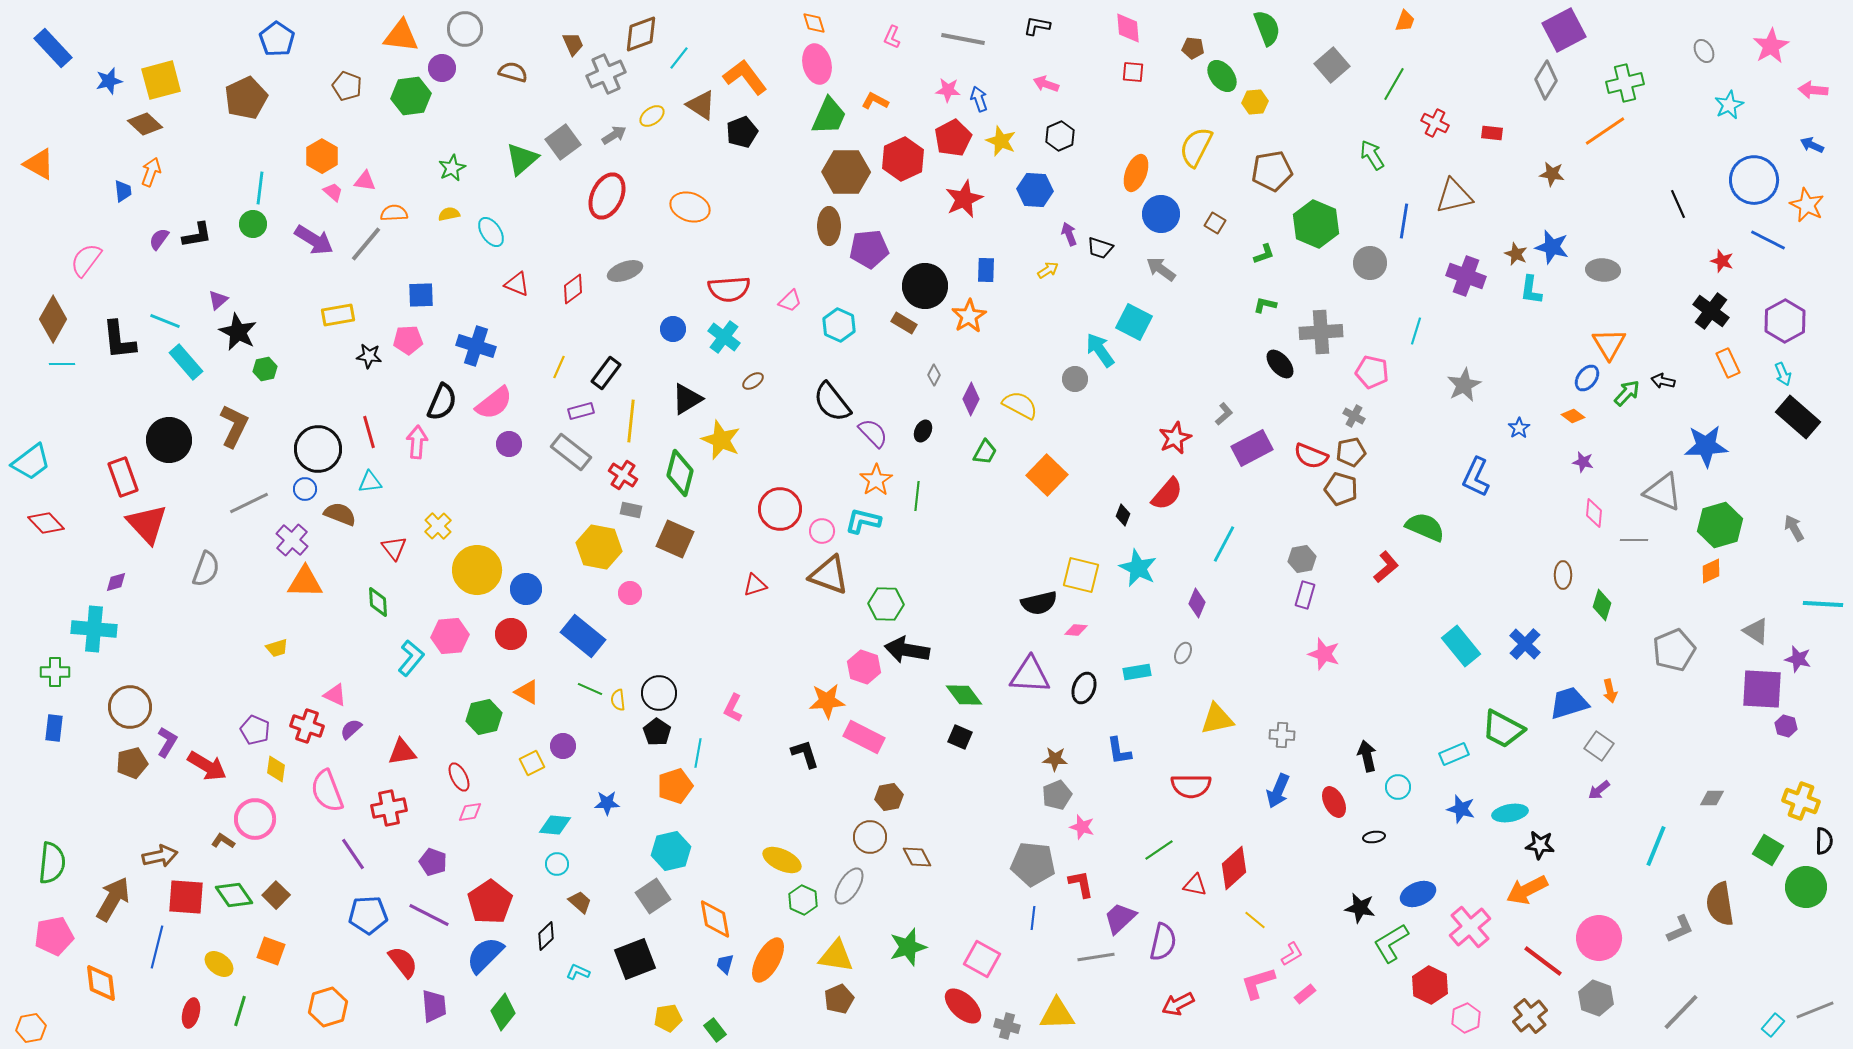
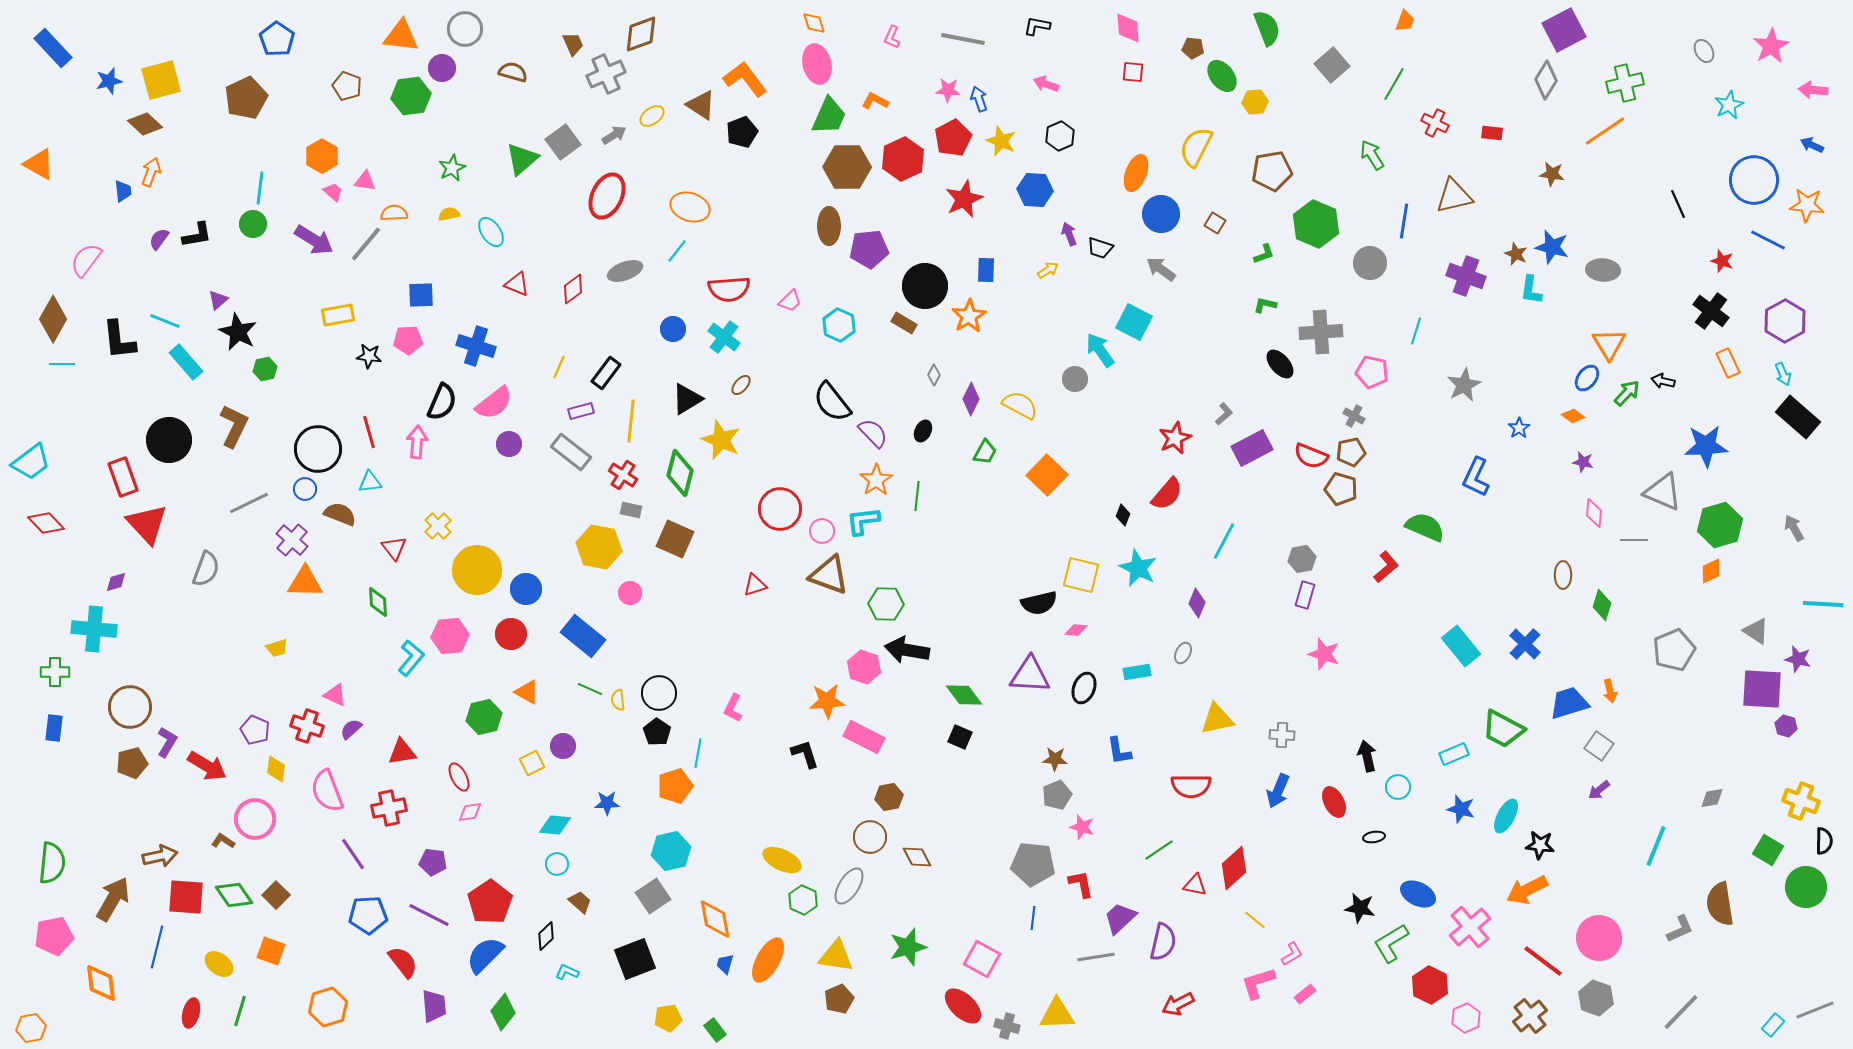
cyan line at (679, 58): moved 2 px left, 193 px down
orange L-shape at (745, 77): moved 2 px down
brown hexagon at (846, 172): moved 1 px right, 5 px up
orange star at (1807, 205): rotated 20 degrees counterclockwise
brown ellipse at (753, 381): moved 12 px left, 4 px down; rotated 15 degrees counterclockwise
cyan L-shape at (863, 521): rotated 21 degrees counterclockwise
cyan line at (1224, 544): moved 3 px up
gray diamond at (1712, 798): rotated 10 degrees counterclockwise
cyan ellipse at (1510, 813): moved 4 px left, 3 px down; rotated 52 degrees counterclockwise
purple pentagon at (433, 862): rotated 12 degrees counterclockwise
blue ellipse at (1418, 894): rotated 48 degrees clockwise
cyan L-shape at (578, 972): moved 11 px left
